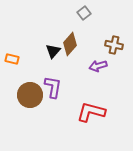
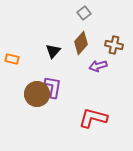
brown diamond: moved 11 px right, 1 px up
brown circle: moved 7 px right, 1 px up
red L-shape: moved 2 px right, 6 px down
